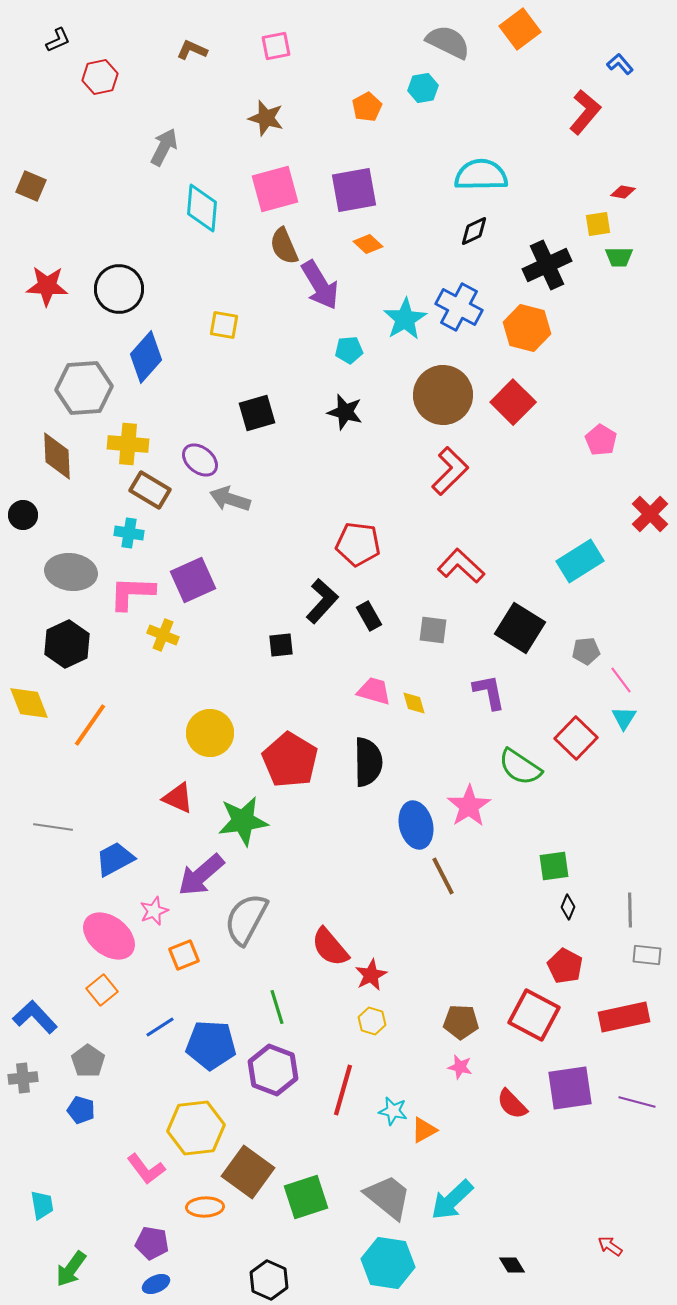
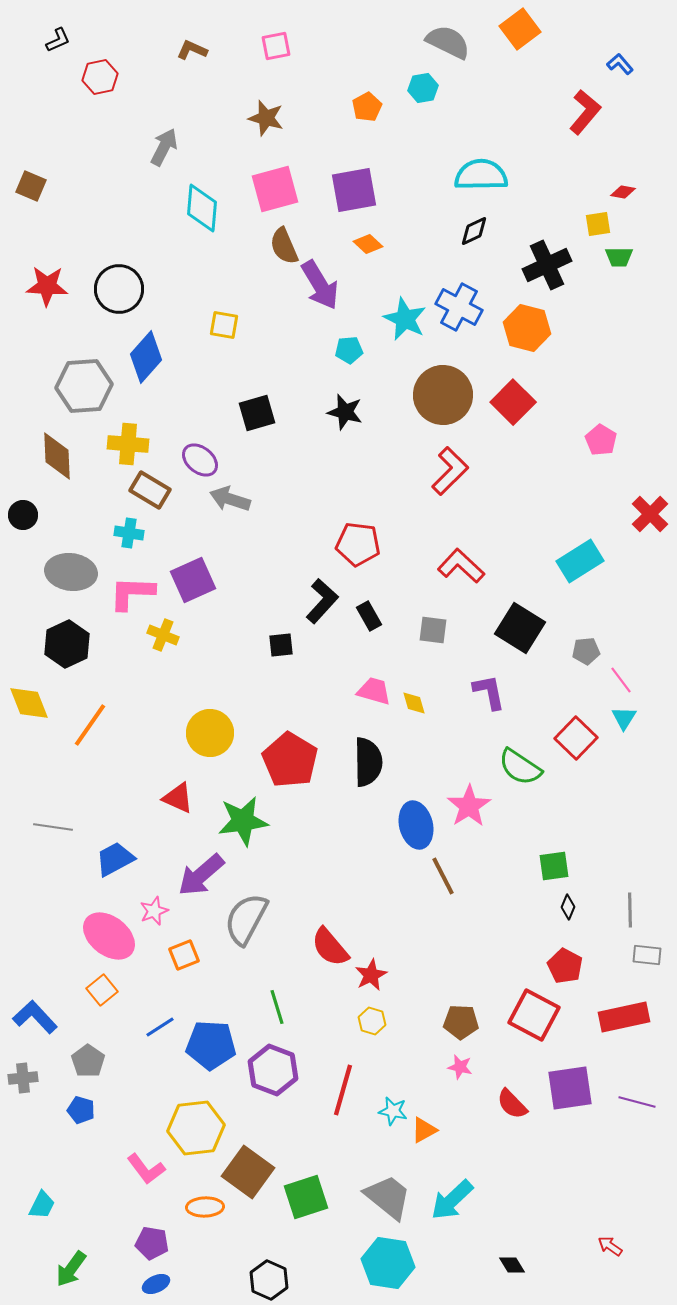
cyan star at (405, 319): rotated 15 degrees counterclockwise
gray hexagon at (84, 388): moved 2 px up
cyan trapezoid at (42, 1205): rotated 36 degrees clockwise
